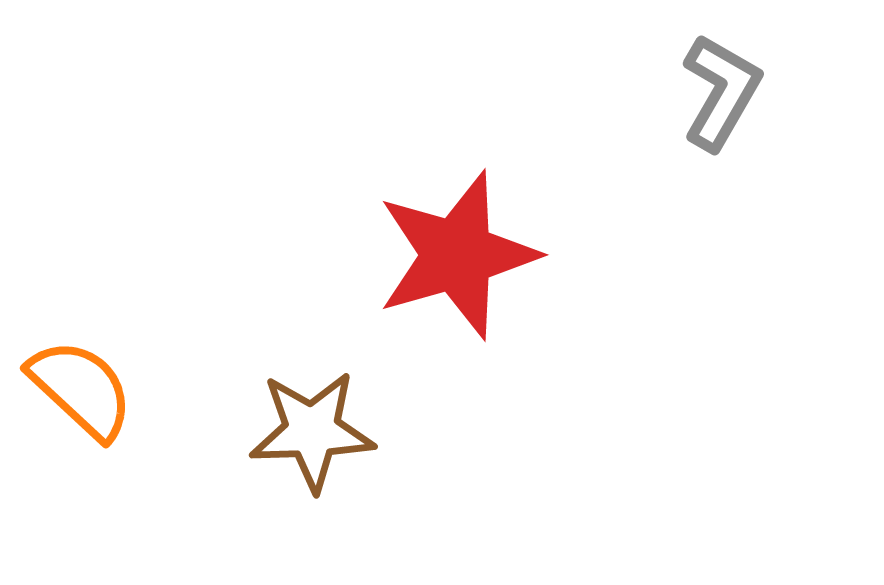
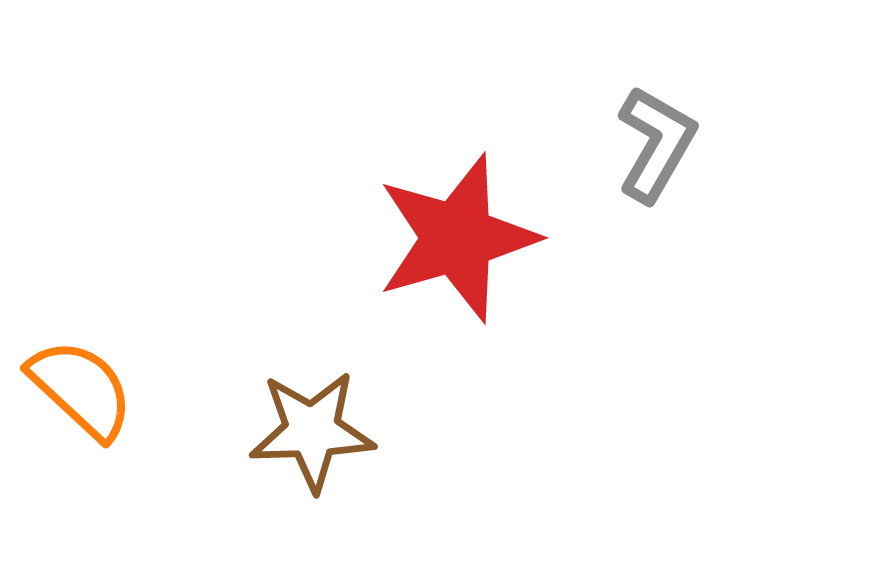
gray L-shape: moved 65 px left, 52 px down
red star: moved 17 px up
